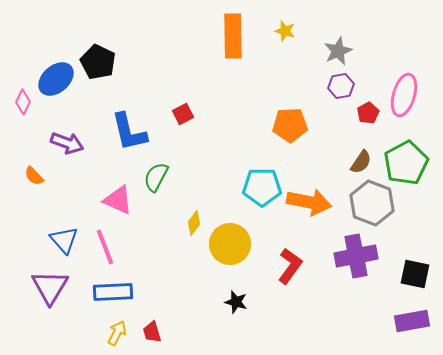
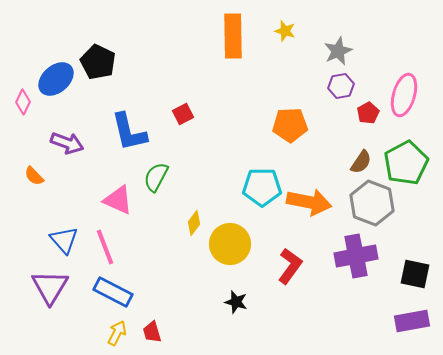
blue rectangle: rotated 30 degrees clockwise
